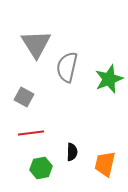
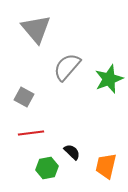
gray triangle: moved 15 px up; rotated 8 degrees counterclockwise
gray semicircle: rotated 28 degrees clockwise
black semicircle: rotated 48 degrees counterclockwise
orange trapezoid: moved 1 px right, 2 px down
green hexagon: moved 6 px right
